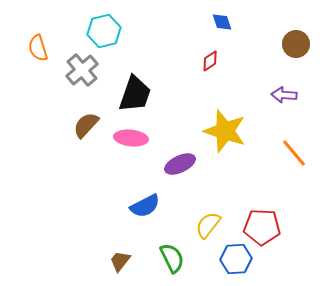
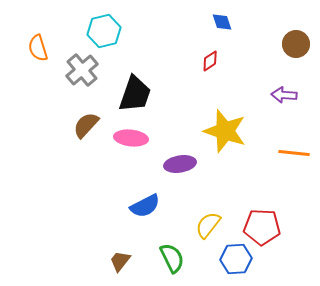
orange line: rotated 44 degrees counterclockwise
purple ellipse: rotated 16 degrees clockwise
